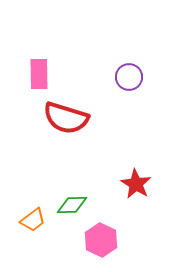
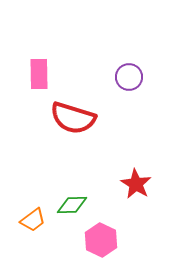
red semicircle: moved 7 px right
